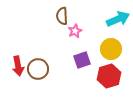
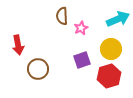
pink star: moved 6 px right, 3 px up
red arrow: moved 21 px up
